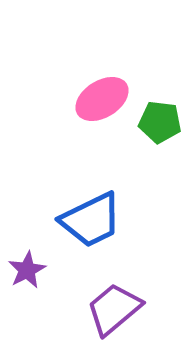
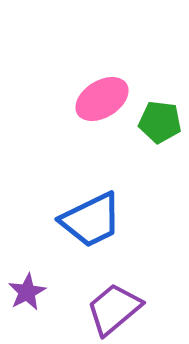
purple star: moved 22 px down
